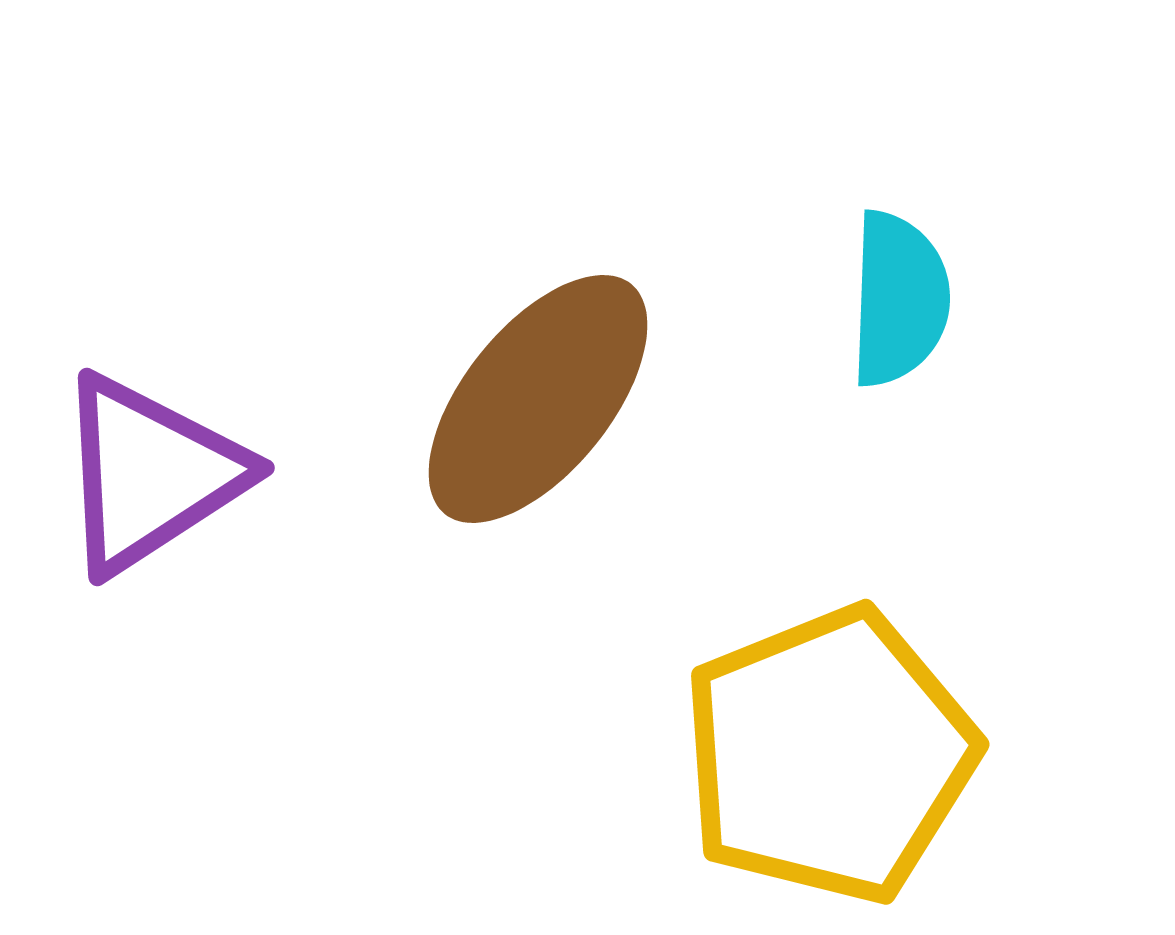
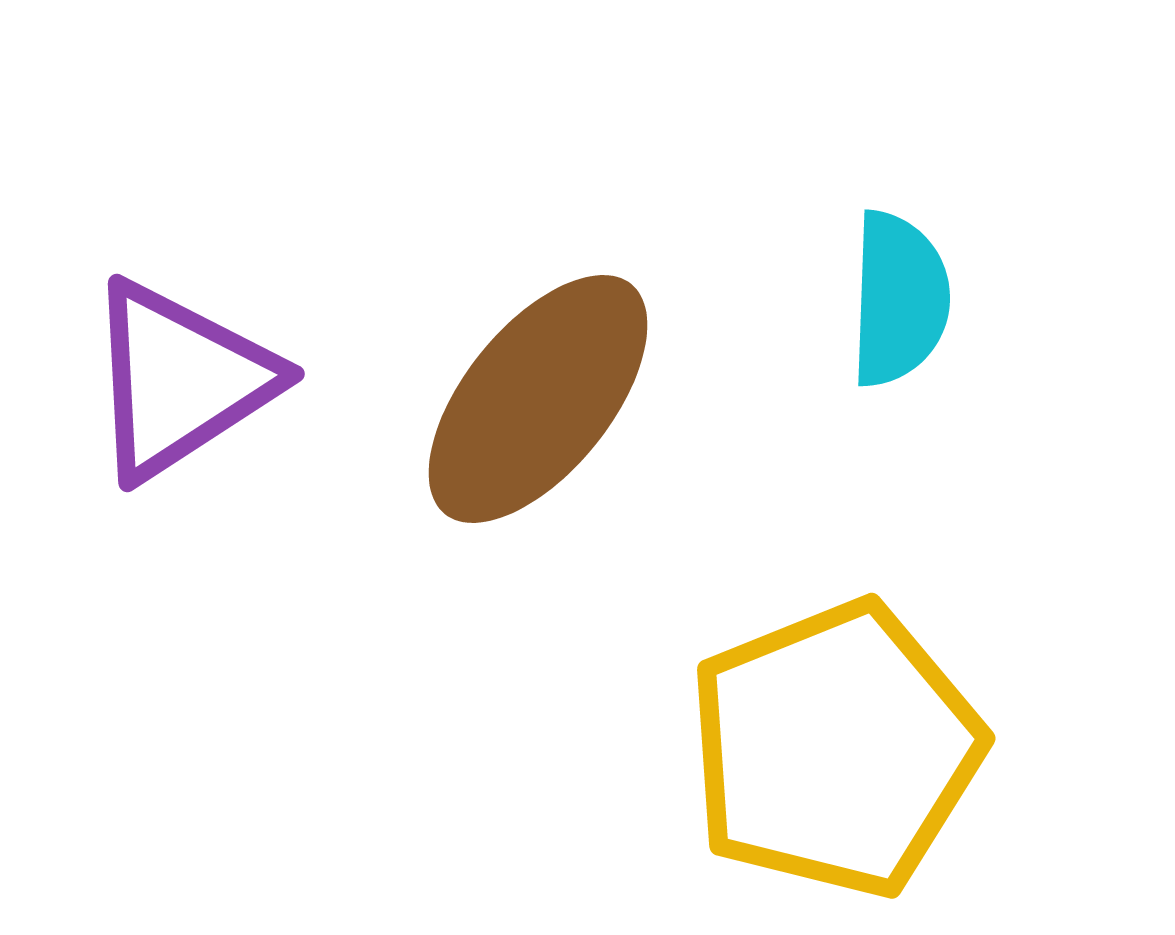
purple triangle: moved 30 px right, 94 px up
yellow pentagon: moved 6 px right, 6 px up
